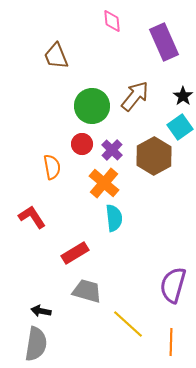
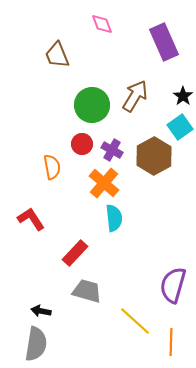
pink diamond: moved 10 px left, 3 px down; rotated 15 degrees counterclockwise
brown trapezoid: moved 1 px right, 1 px up
brown arrow: rotated 8 degrees counterclockwise
green circle: moved 1 px up
purple cross: rotated 15 degrees counterclockwise
red L-shape: moved 1 px left, 2 px down
red rectangle: rotated 16 degrees counterclockwise
yellow line: moved 7 px right, 3 px up
